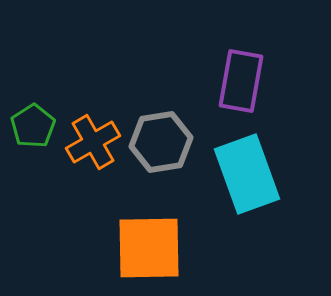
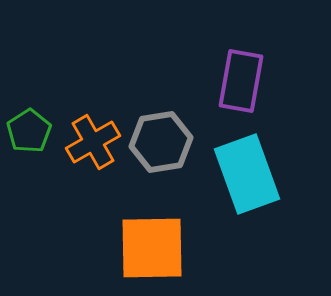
green pentagon: moved 4 px left, 5 px down
orange square: moved 3 px right
